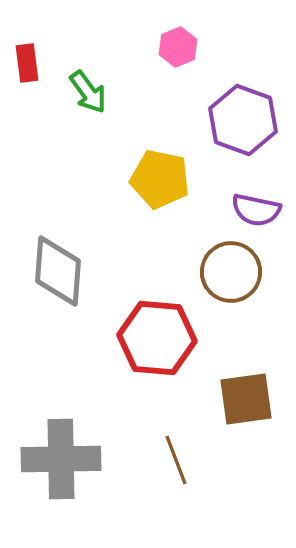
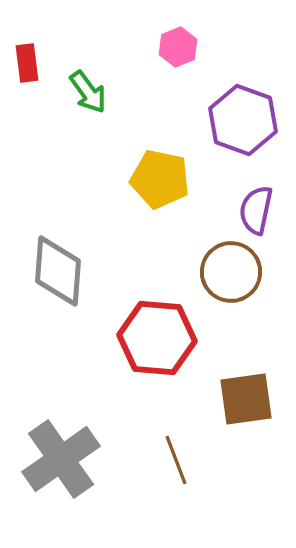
purple semicircle: rotated 90 degrees clockwise
gray cross: rotated 34 degrees counterclockwise
